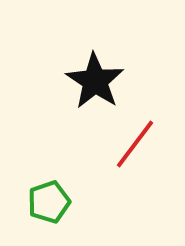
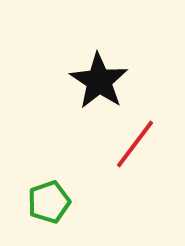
black star: moved 4 px right
